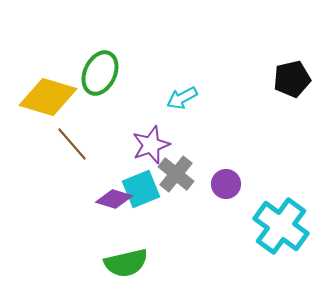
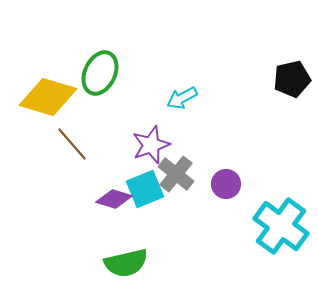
cyan square: moved 4 px right
